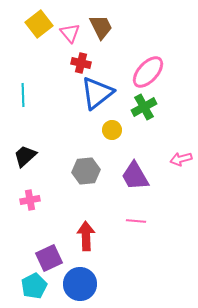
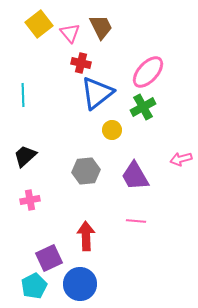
green cross: moved 1 px left
